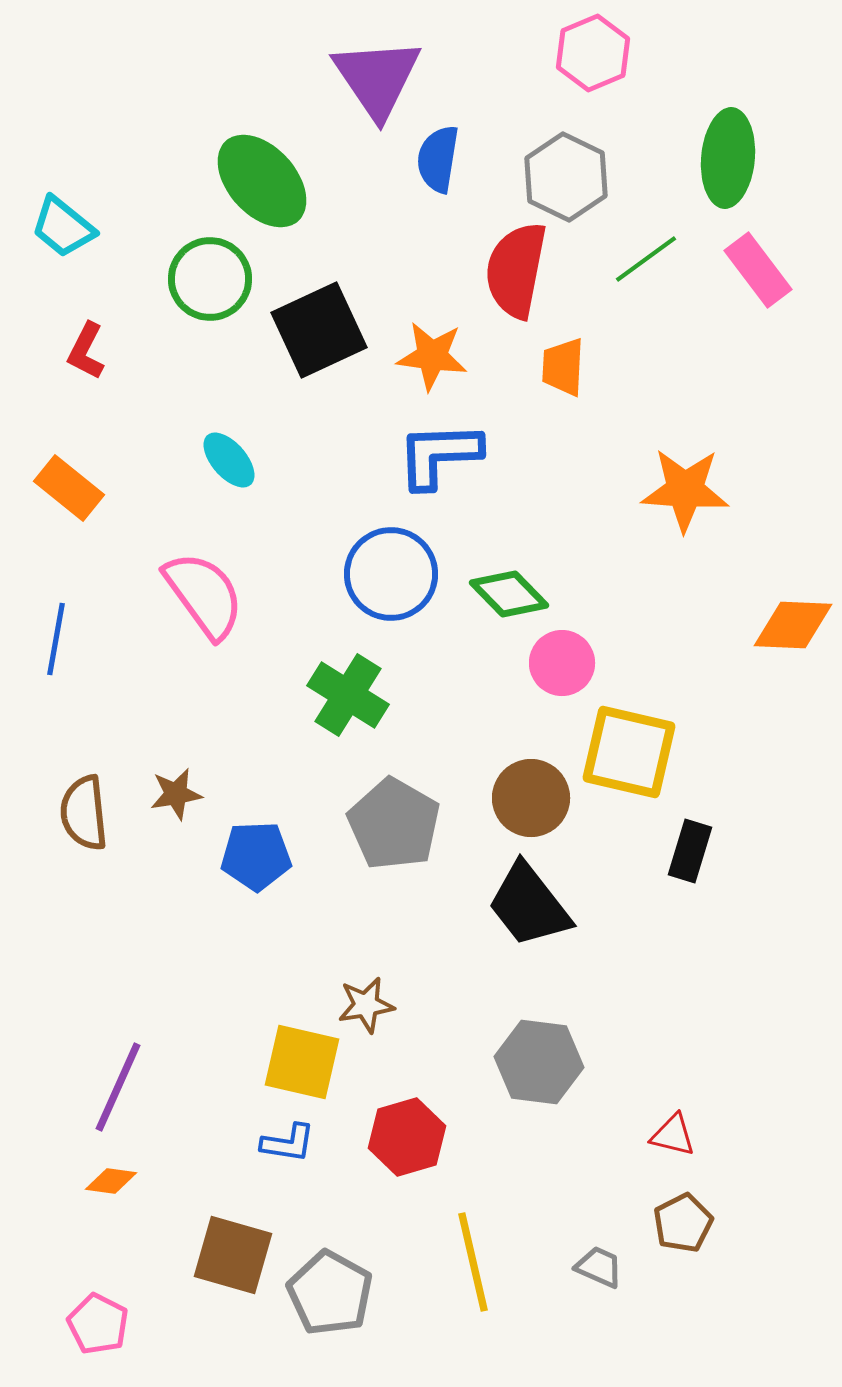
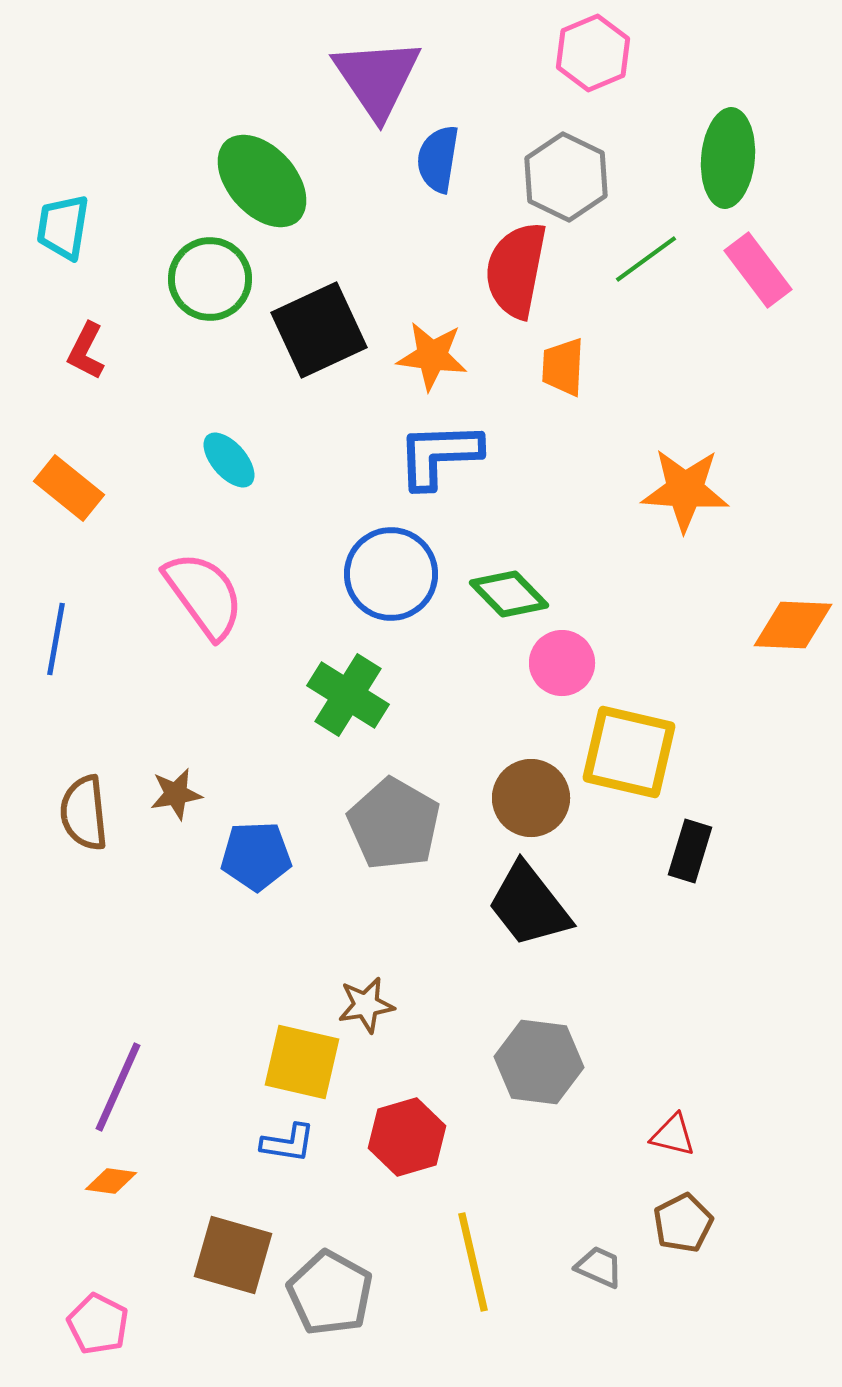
cyan trapezoid at (63, 227): rotated 60 degrees clockwise
